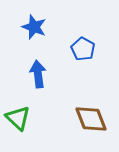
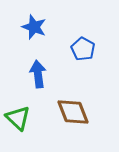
brown diamond: moved 18 px left, 7 px up
